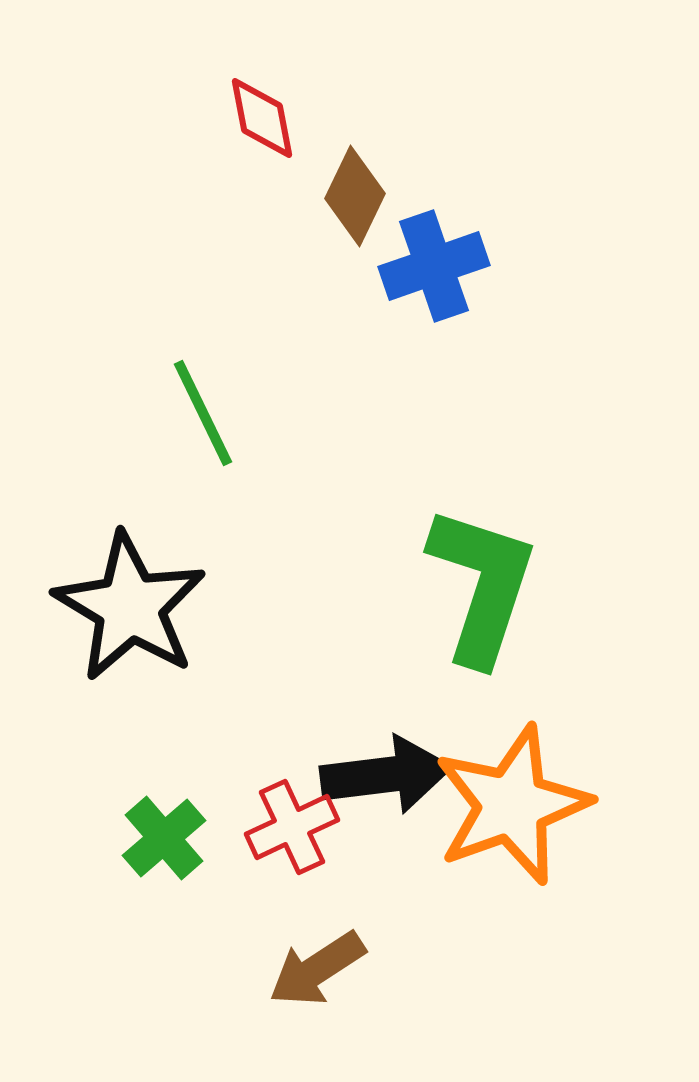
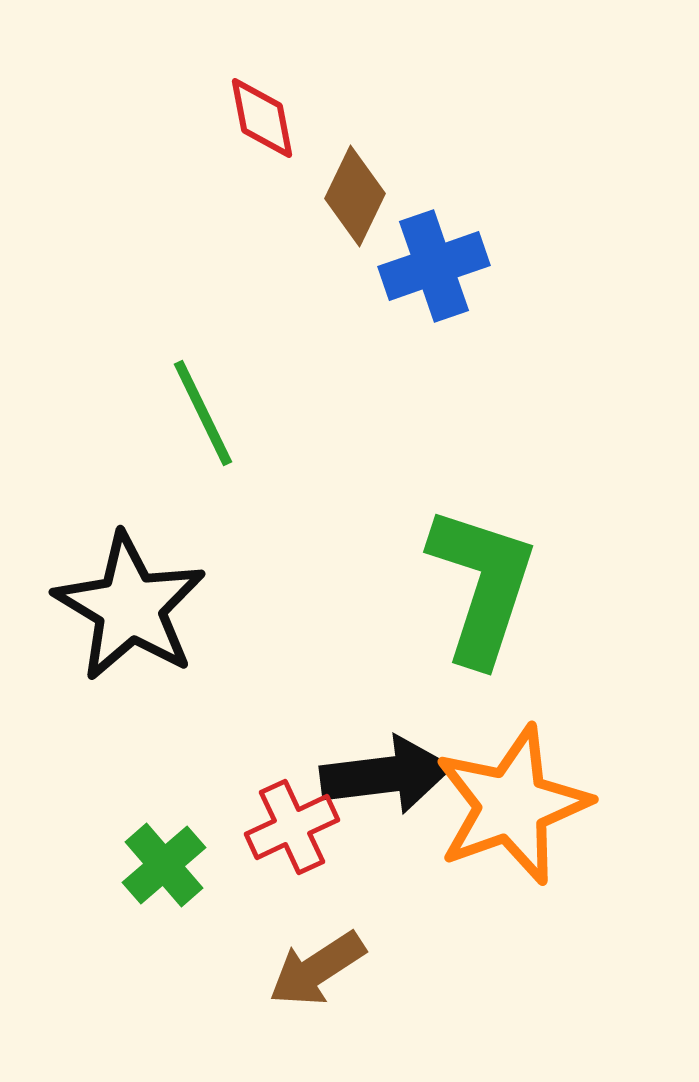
green cross: moved 27 px down
